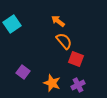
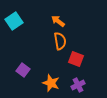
cyan square: moved 2 px right, 3 px up
orange semicircle: moved 4 px left; rotated 30 degrees clockwise
purple square: moved 2 px up
orange star: moved 1 px left
